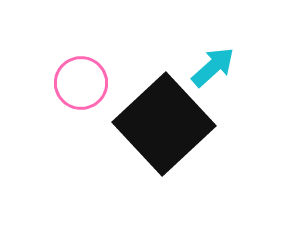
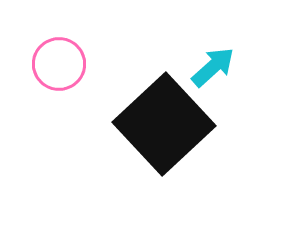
pink circle: moved 22 px left, 19 px up
